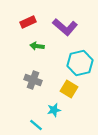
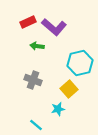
purple L-shape: moved 11 px left
yellow square: rotated 18 degrees clockwise
cyan star: moved 4 px right, 1 px up
